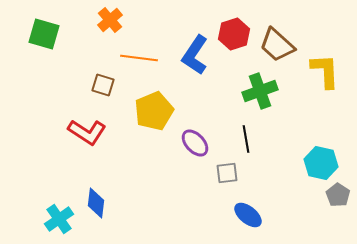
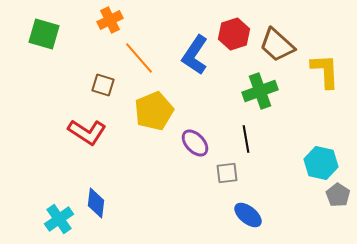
orange cross: rotated 15 degrees clockwise
orange line: rotated 42 degrees clockwise
